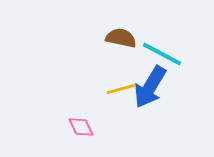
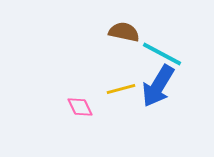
brown semicircle: moved 3 px right, 6 px up
blue arrow: moved 8 px right, 1 px up
pink diamond: moved 1 px left, 20 px up
